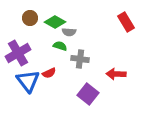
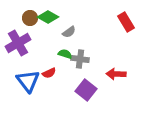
green diamond: moved 7 px left, 5 px up
gray semicircle: rotated 40 degrees counterclockwise
green semicircle: moved 5 px right, 8 px down
purple cross: moved 10 px up
purple square: moved 2 px left, 4 px up
